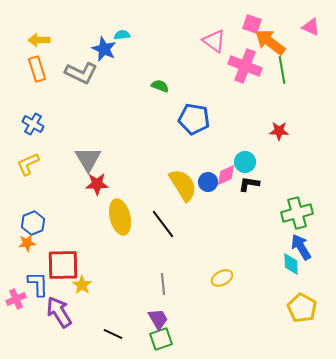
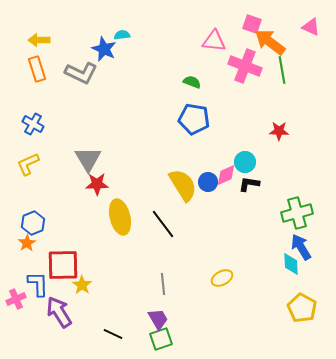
pink triangle at (214, 41): rotated 30 degrees counterclockwise
green semicircle at (160, 86): moved 32 px right, 4 px up
orange star at (27, 243): rotated 24 degrees counterclockwise
